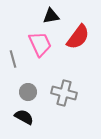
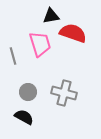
red semicircle: moved 5 px left, 4 px up; rotated 108 degrees counterclockwise
pink trapezoid: rotated 8 degrees clockwise
gray line: moved 3 px up
